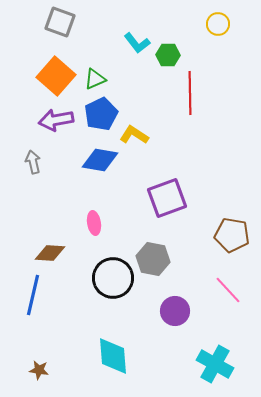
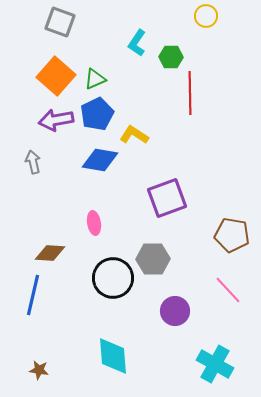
yellow circle: moved 12 px left, 8 px up
cyan L-shape: rotated 72 degrees clockwise
green hexagon: moved 3 px right, 2 px down
blue pentagon: moved 4 px left
gray hexagon: rotated 12 degrees counterclockwise
